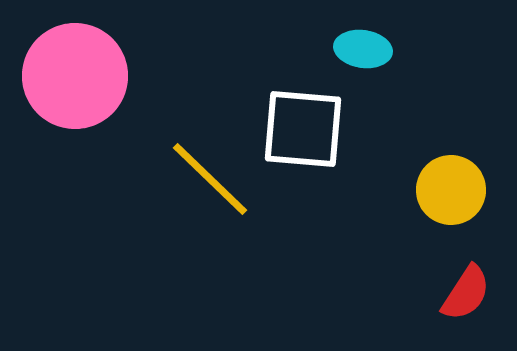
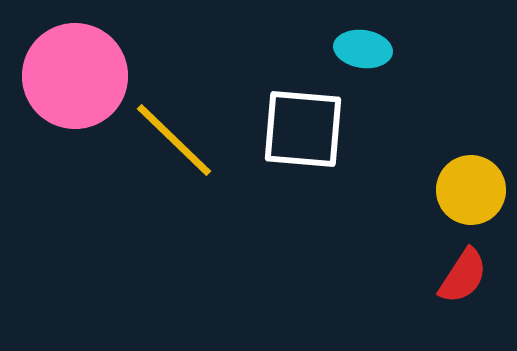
yellow line: moved 36 px left, 39 px up
yellow circle: moved 20 px right
red semicircle: moved 3 px left, 17 px up
